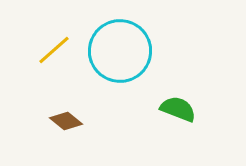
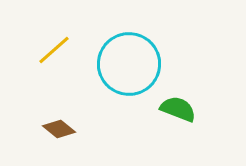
cyan circle: moved 9 px right, 13 px down
brown diamond: moved 7 px left, 8 px down
